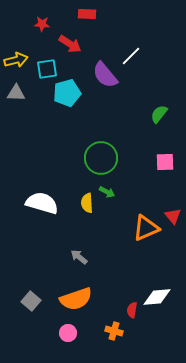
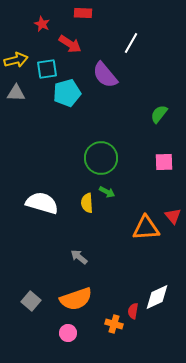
red rectangle: moved 4 px left, 1 px up
red star: rotated 21 degrees clockwise
white line: moved 13 px up; rotated 15 degrees counterclockwise
pink square: moved 1 px left
orange triangle: rotated 20 degrees clockwise
white diamond: rotated 20 degrees counterclockwise
red semicircle: moved 1 px right, 1 px down
orange cross: moved 7 px up
